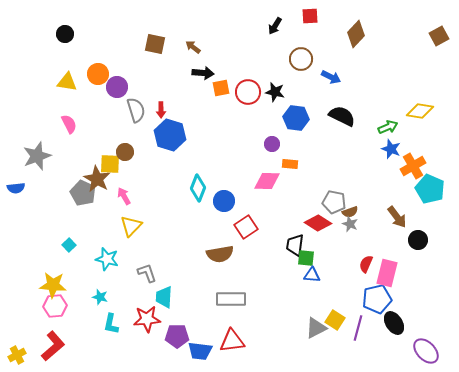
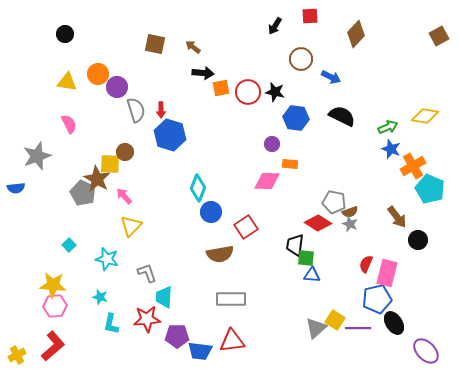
yellow diamond at (420, 111): moved 5 px right, 5 px down
pink arrow at (124, 196): rotated 12 degrees counterclockwise
blue circle at (224, 201): moved 13 px left, 11 px down
gray triangle at (316, 328): rotated 15 degrees counterclockwise
purple line at (358, 328): rotated 75 degrees clockwise
